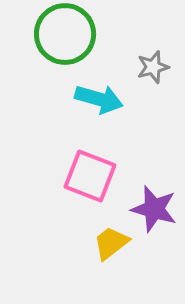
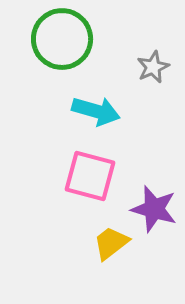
green circle: moved 3 px left, 5 px down
gray star: rotated 8 degrees counterclockwise
cyan arrow: moved 3 px left, 12 px down
pink square: rotated 6 degrees counterclockwise
